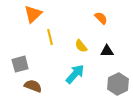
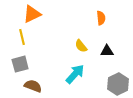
orange triangle: moved 1 px left; rotated 18 degrees clockwise
orange semicircle: rotated 40 degrees clockwise
yellow line: moved 28 px left
